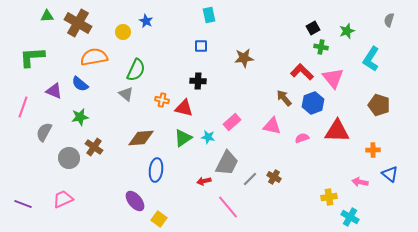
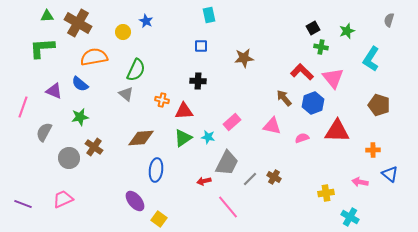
green L-shape at (32, 57): moved 10 px right, 9 px up
red triangle at (184, 108): moved 3 px down; rotated 18 degrees counterclockwise
yellow cross at (329, 197): moved 3 px left, 4 px up
